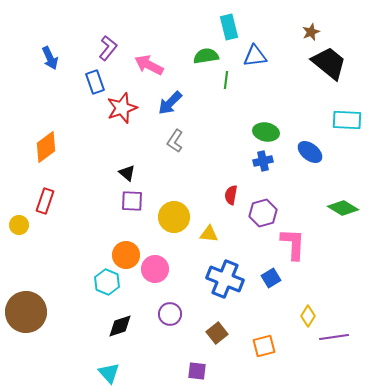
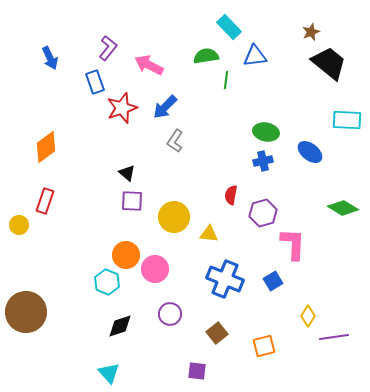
cyan rectangle at (229, 27): rotated 30 degrees counterclockwise
blue arrow at (170, 103): moved 5 px left, 4 px down
blue square at (271, 278): moved 2 px right, 3 px down
